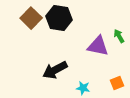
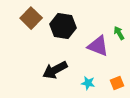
black hexagon: moved 4 px right, 8 px down
green arrow: moved 3 px up
purple triangle: rotated 10 degrees clockwise
cyan star: moved 5 px right, 5 px up
